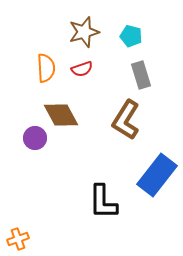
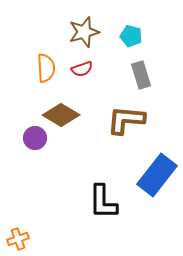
brown diamond: rotated 30 degrees counterclockwise
brown L-shape: rotated 63 degrees clockwise
